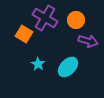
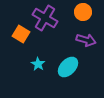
orange circle: moved 7 px right, 8 px up
orange square: moved 3 px left
purple arrow: moved 2 px left, 1 px up
